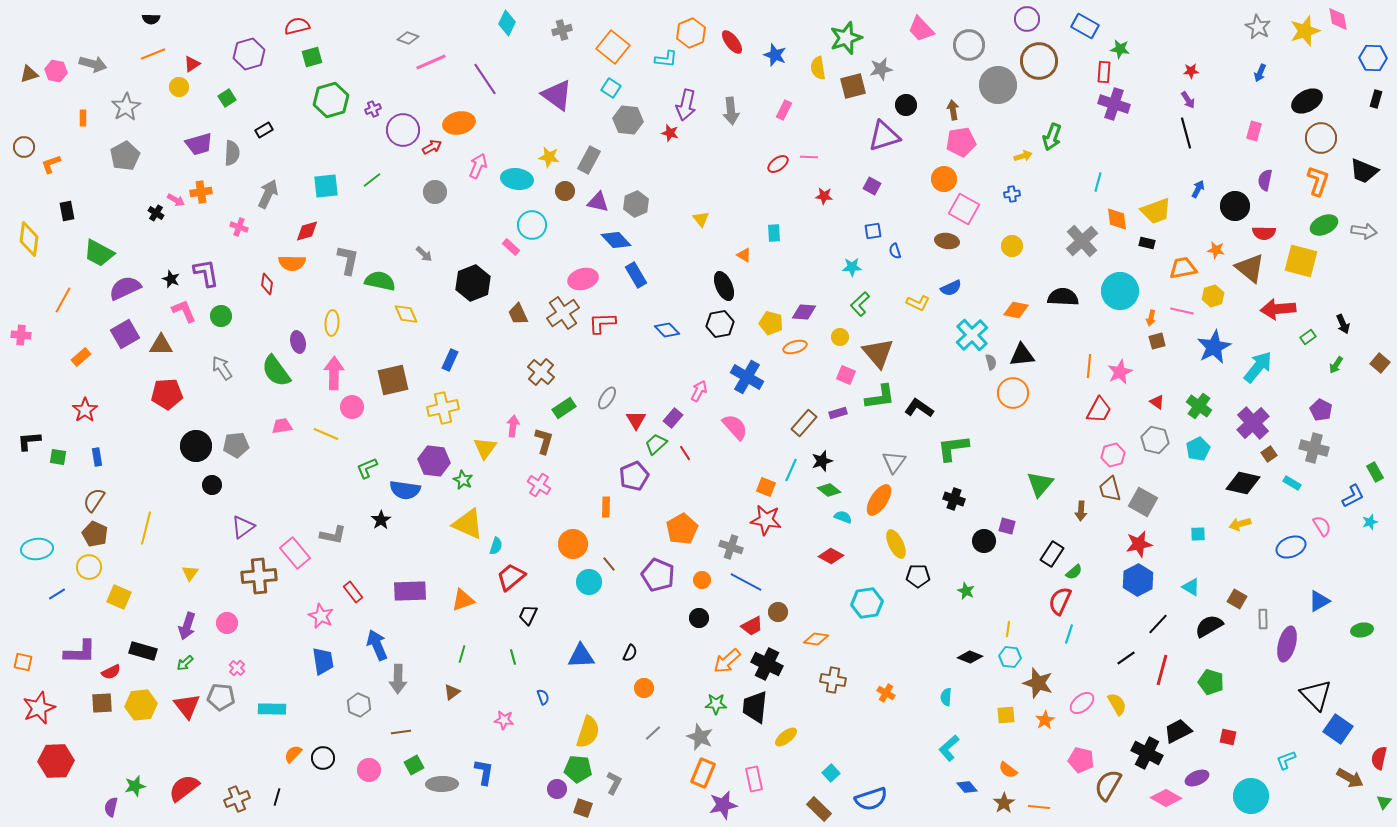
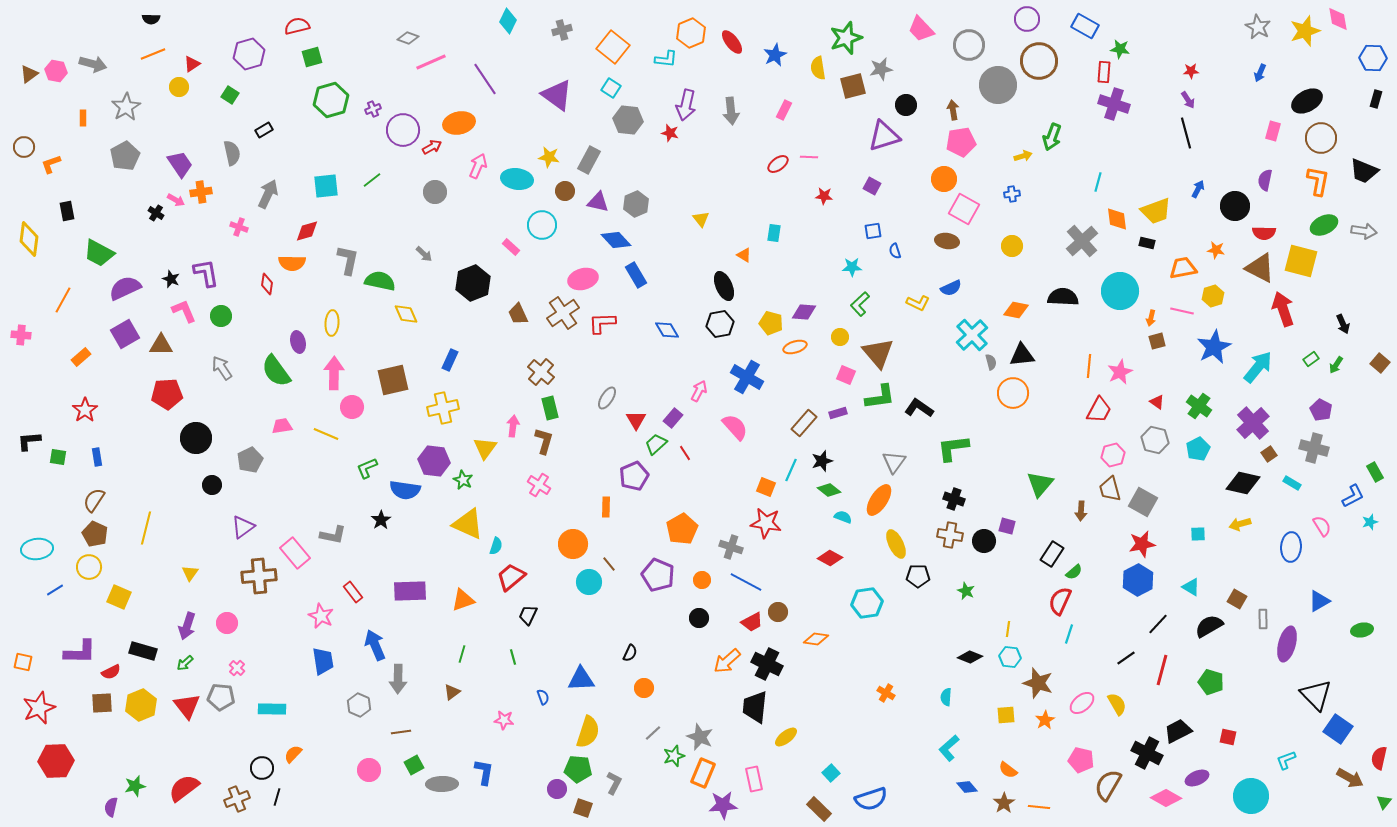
cyan diamond at (507, 23): moved 1 px right, 2 px up
blue star at (775, 55): rotated 25 degrees clockwise
brown triangle at (29, 74): rotated 18 degrees counterclockwise
green square at (227, 98): moved 3 px right, 3 px up; rotated 24 degrees counterclockwise
pink rectangle at (1254, 131): moved 19 px right
purple trapezoid at (199, 144): moved 19 px left, 20 px down; rotated 108 degrees counterclockwise
gray semicircle at (232, 153): rotated 15 degrees counterclockwise
orange L-shape at (1318, 181): rotated 8 degrees counterclockwise
cyan circle at (532, 225): moved 10 px right
cyan rectangle at (774, 233): rotated 12 degrees clockwise
brown triangle at (1250, 268): moved 10 px right; rotated 12 degrees counterclockwise
red arrow at (1278, 309): moved 5 px right; rotated 76 degrees clockwise
blue diamond at (667, 330): rotated 15 degrees clockwise
green rectangle at (1308, 337): moved 3 px right, 22 px down
green rectangle at (564, 408): moved 14 px left; rotated 70 degrees counterclockwise
gray pentagon at (236, 445): moved 14 px right, 15 px down; rotated 20 degrees counterclockwise
black circle at (196, 446): moved 8 px up
red star at (766, 520): moved 3 px down
red star at (1139, 544): moved 3 px right
blue ellipse at (1291, 547): rotated 64 degrees counterclockwise
red diamond at (831, 556): moved 1 px left, 2 px down
blue line at (57, 594): moved 2 px left, 4 px up
red trapezoid at (752, 626): moved 4 px up
blue arrow at (377, 645): moved 2 px left
blue triangle at (581, 656): moved 23 px down
brown cross at (833, 680): moved 117 px right, 145 px up
green star at (716, 704): moved 42 px left, 52 px down; rotated 20 degrees counterclockwise
yellow hexagon at (141, 705): rotated 16 degrees counterclockwise
black circle at (323, 758): moved 61 px left, 10 px down
purple star at (723, 805): rotated 8 degrees clockwise
